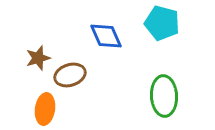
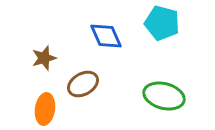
brown star: moved 6 px right
brown ellipse: moved 13 px right, 9 px down; rotated 12 degrees counterclockwise
green ellipse: rotated 72 degrees counterclockwise
